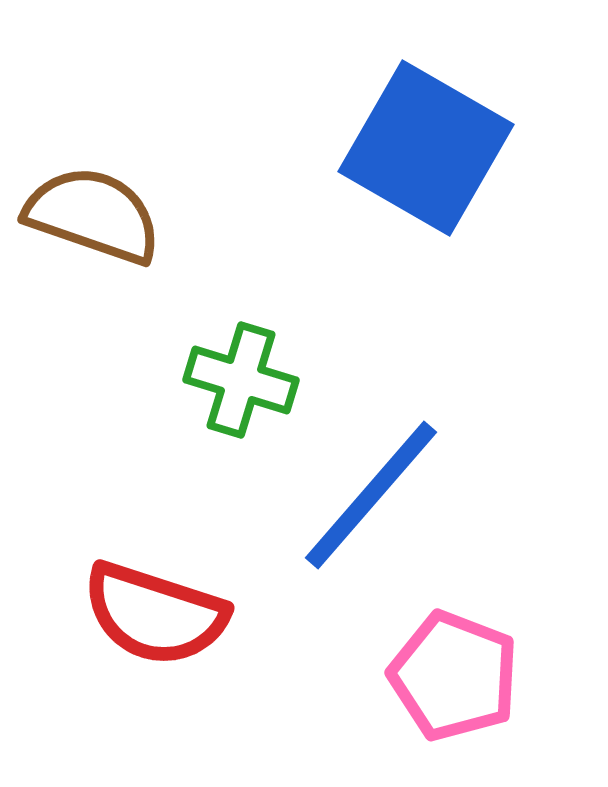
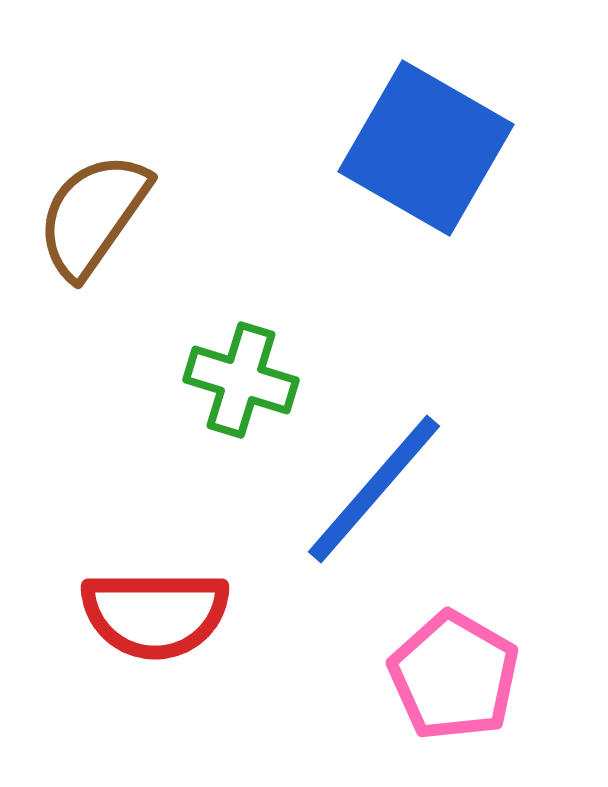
brown semicircle: rotated 74 degrees counterclockwise
blue line: moved 3 px right, 6 px up
red semicircle: rotated 18 degrees counterclockwise
pink pentagon: rotated 9 degrees clockwise
